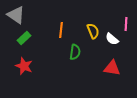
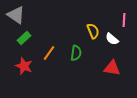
pink line: moved 2 px left, 4 px up
orange line: moved 12 px left, 23 px down; rotated 28 degrees clockwise
green semicircle: moved 1 px right, 1 px down
